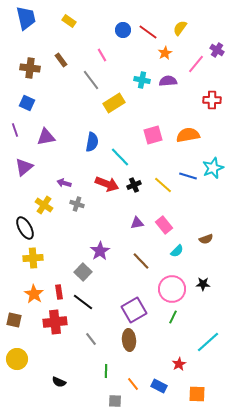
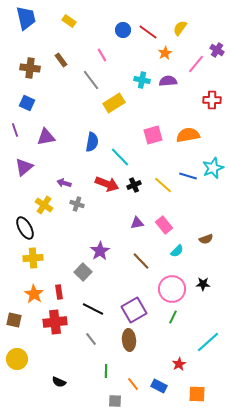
black line at (83, 302): moved 10 px right, 7 px down; rotated 10 degrees counterclockwise
